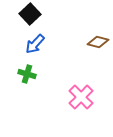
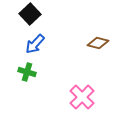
brown diamond: moved 1 px down
green cross: moved 2 px up
pink cross: moved 1 px right
